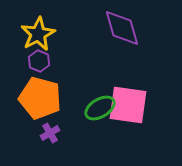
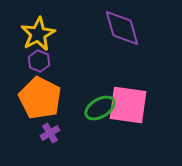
orange pentagon: rotated 12 degrees clockwise
